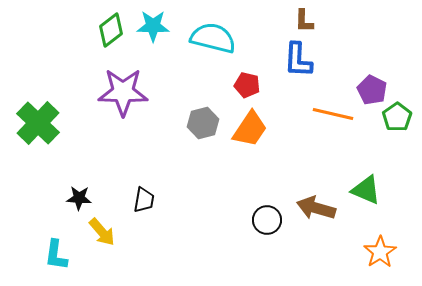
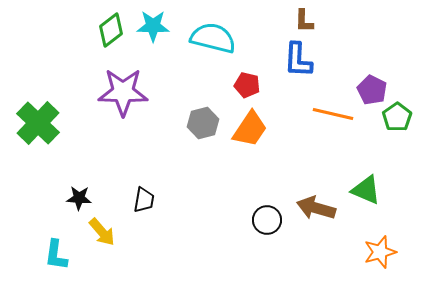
orange star: rotated 16 degrees clockwise
